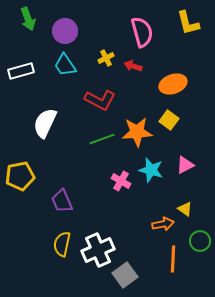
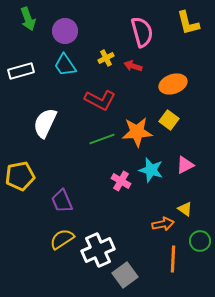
yellow semicircle: moved 5 px up; rotated 45 degrees clockwise
